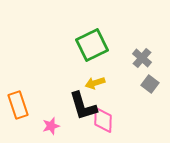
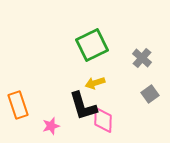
gray square: moved 10 px down; rotated 18 degrees clockwise
